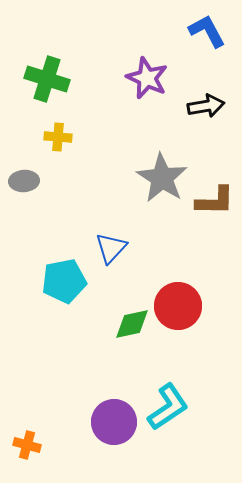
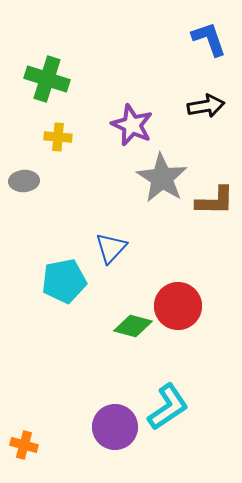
blue L-shape: moved 2 px right, 8 px down; rotated 9 degrees clockwise
purple star: moved 15 px left, 47 px down
green diamond: moved 1 px right, 2 px down; rotated 27 degrees clockwise
purple circle: moved 1 px right, 5 px down
orange cross: moved 3 px left
